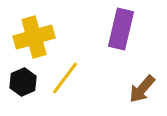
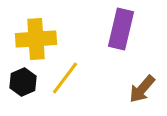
yellow cross: moved 2 px right, 2 px down; rotated 12 degrees clockwise
